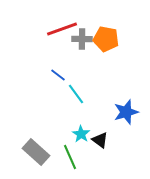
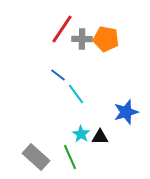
red line: rotated 36 degrees counterclockwise
black triangle: moved 3 px up; rotated 36 degrees counterclockwise
gray rectangle: moved 5 px down
